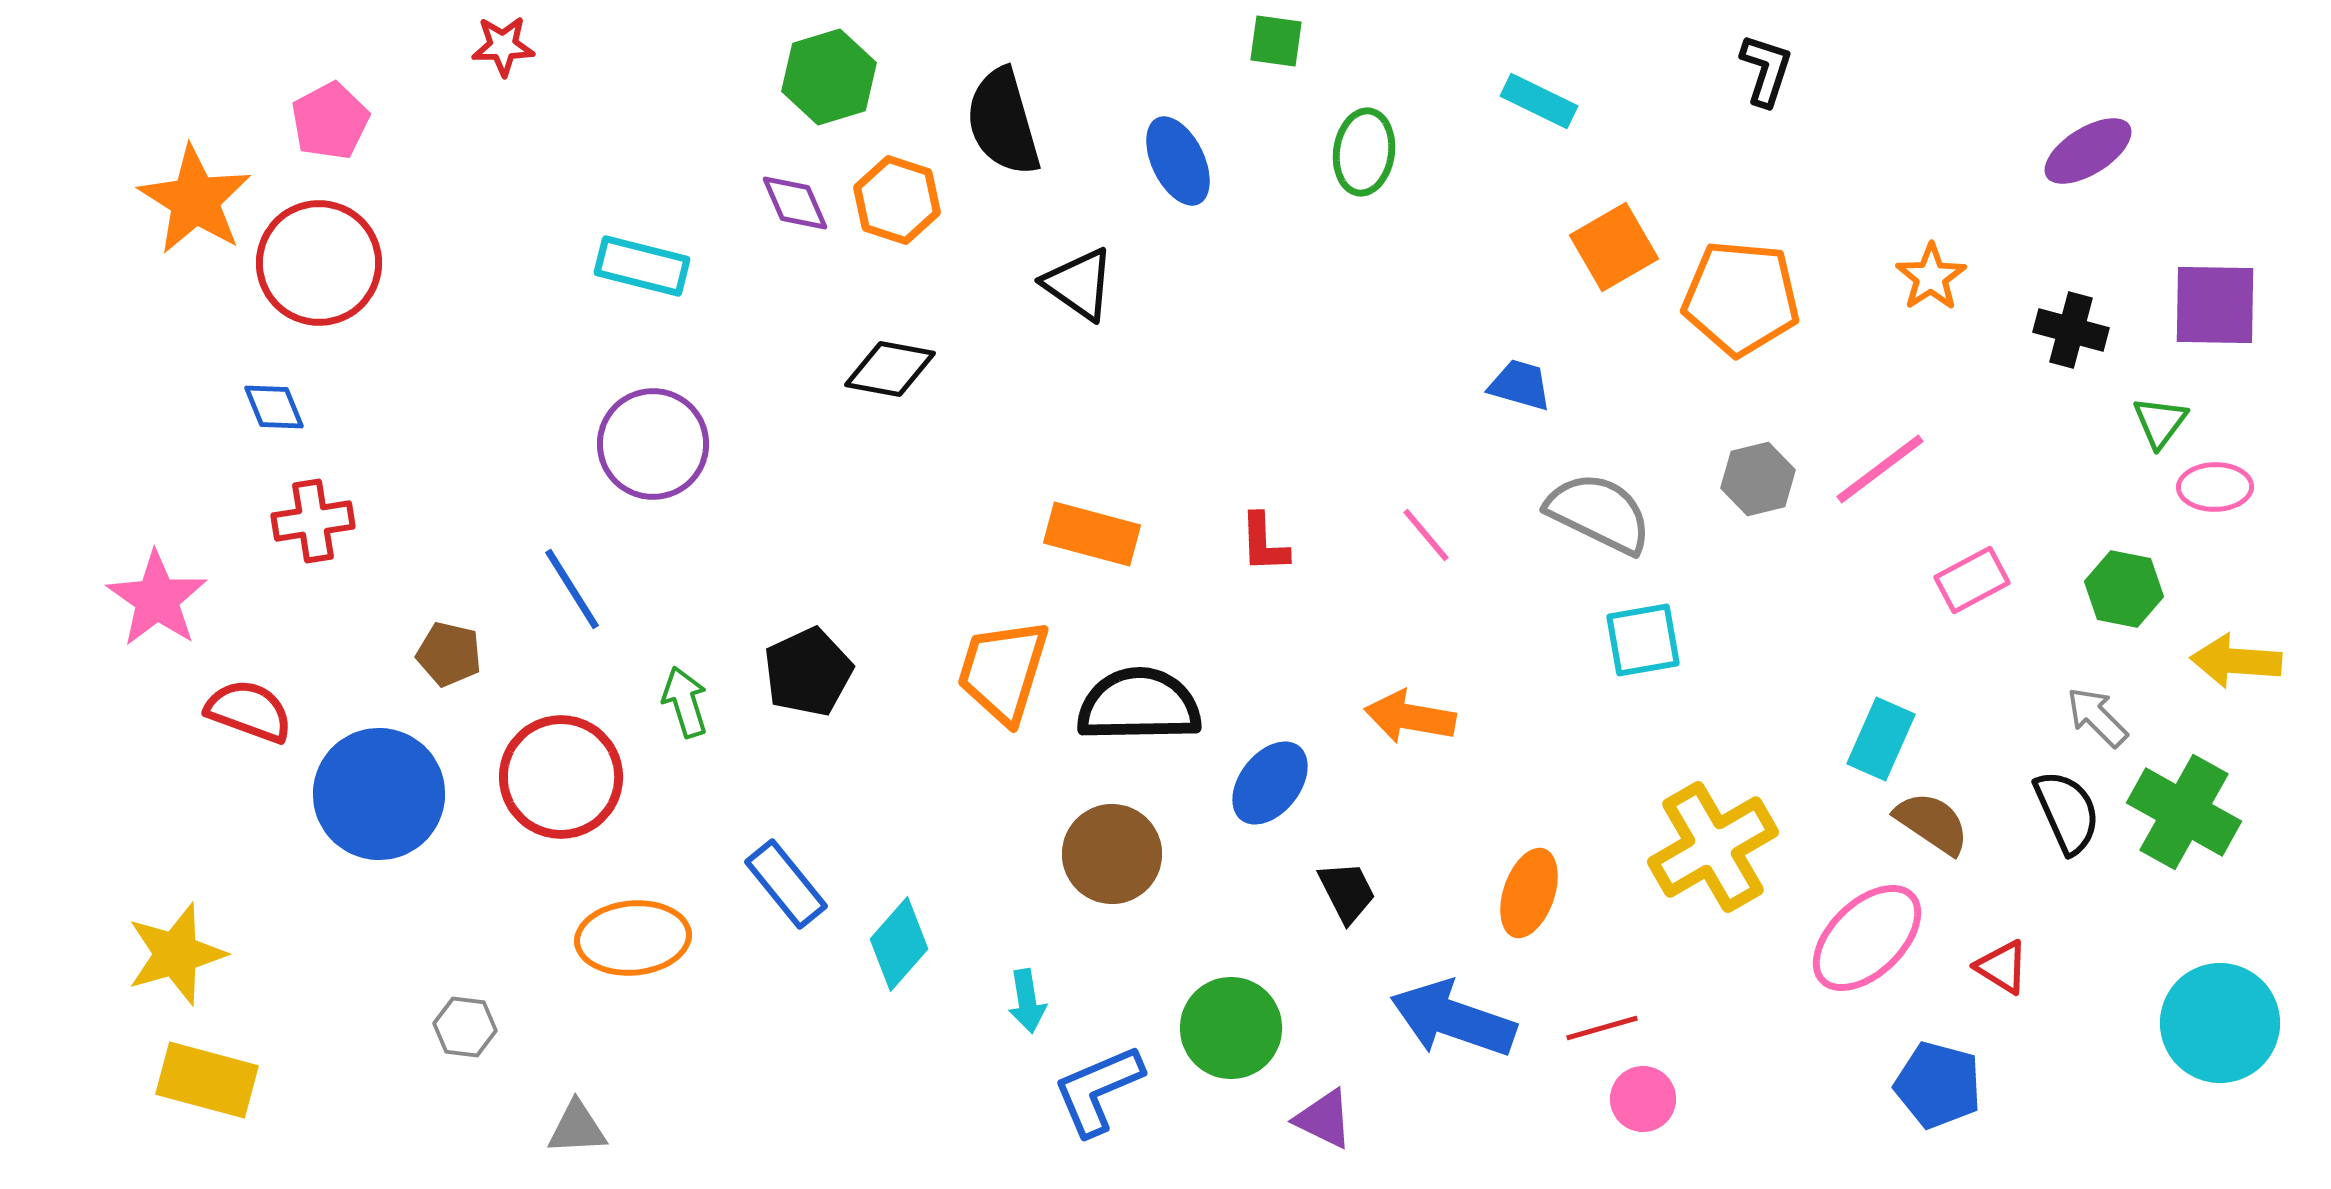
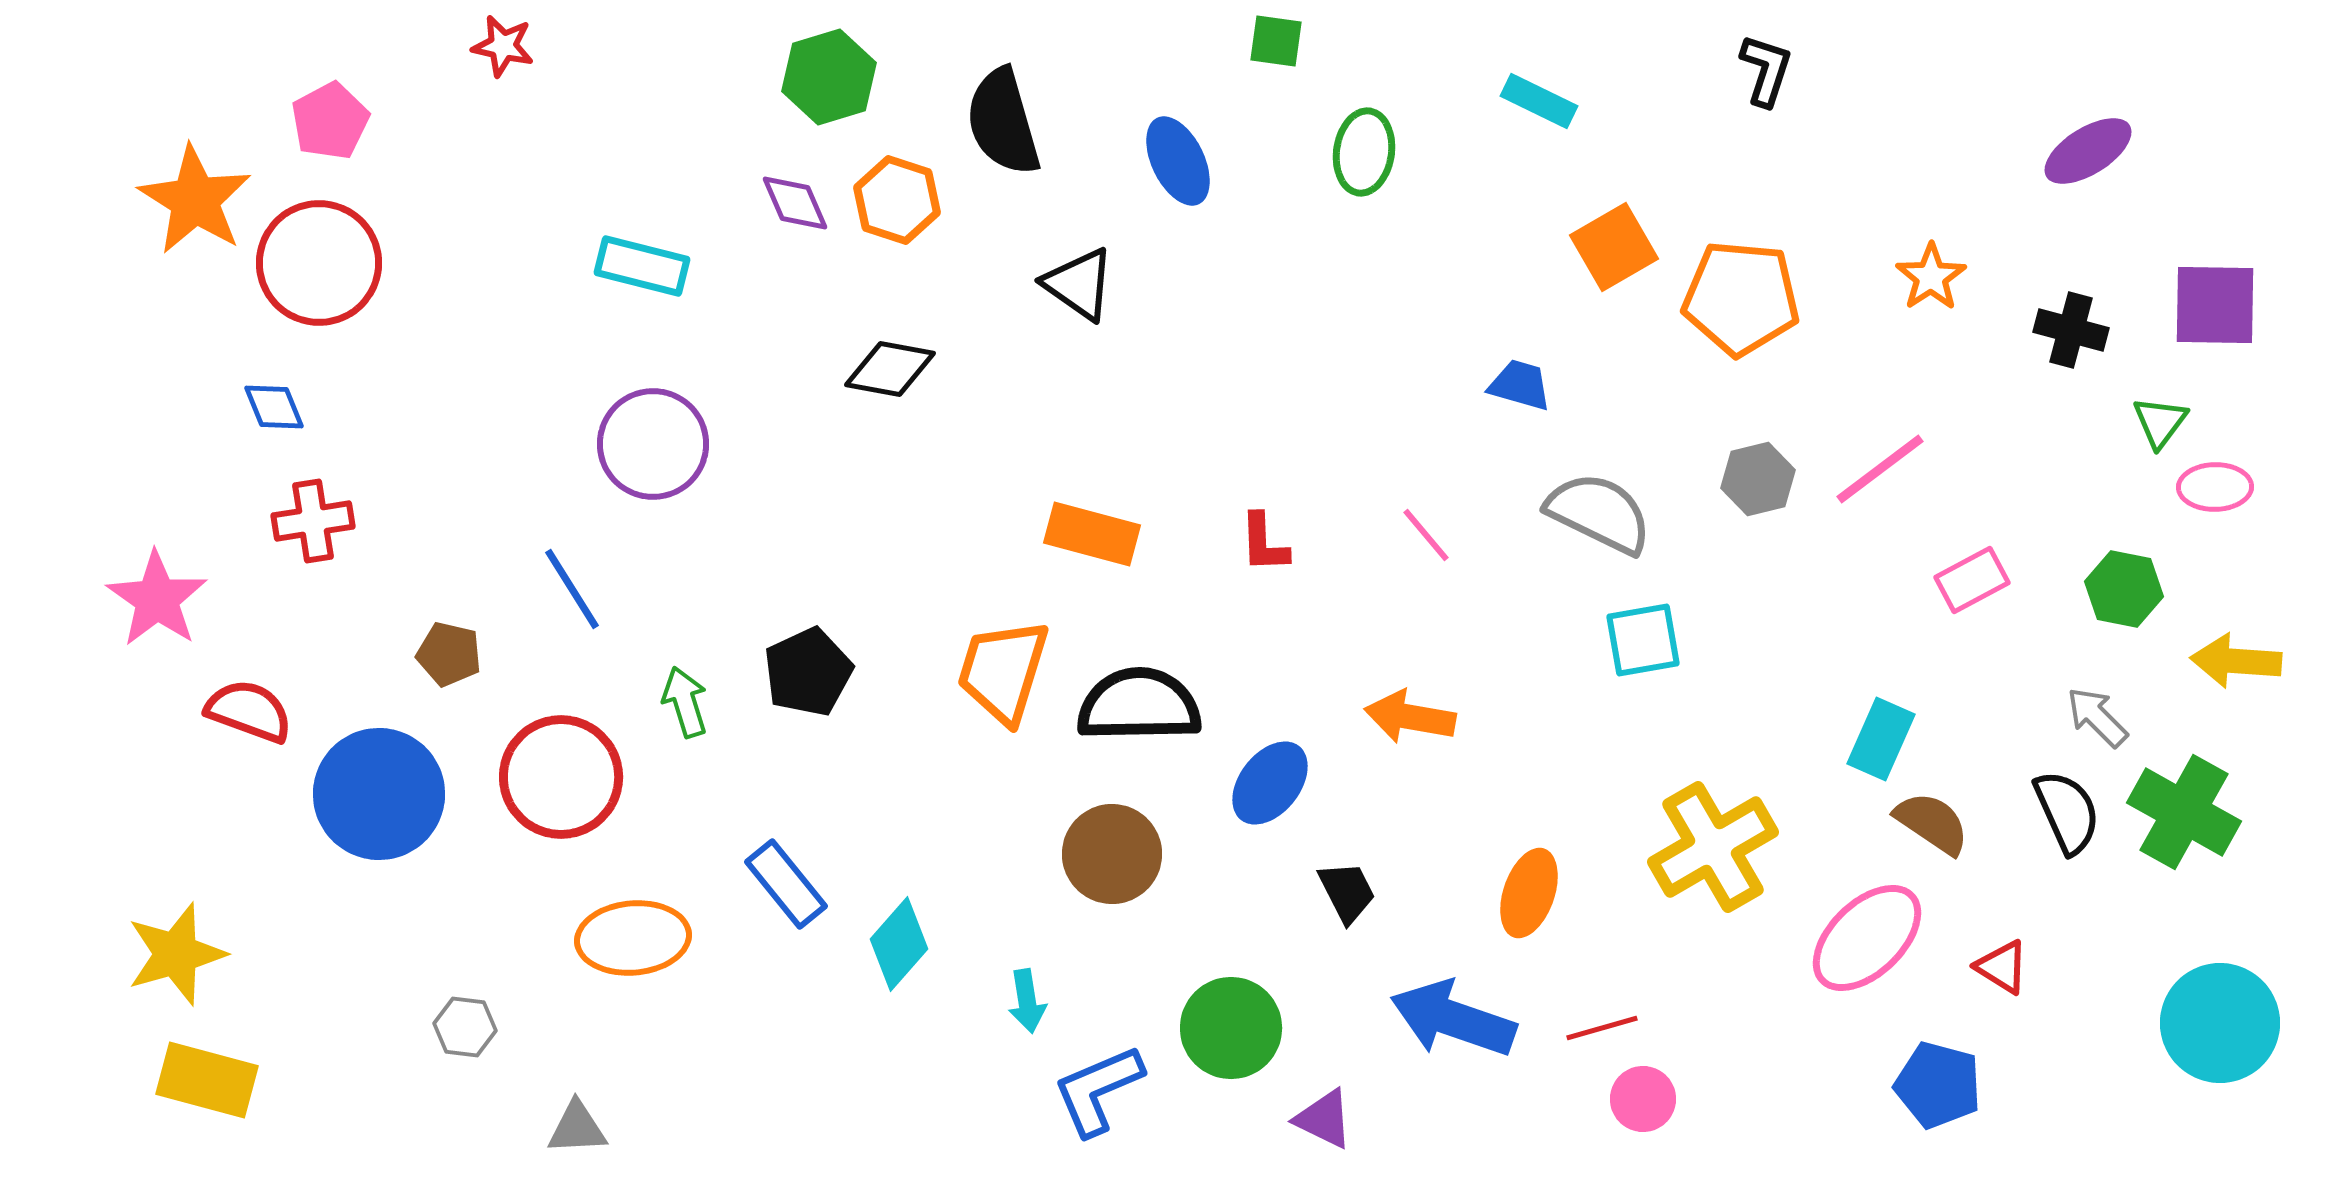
red star at (503, 46): rotated 14 degrees clockwise
